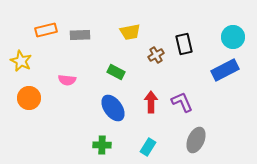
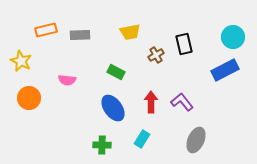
purple L-shape: rotated 15 degrees counterclockwise
cyan rectangle: moved 6 px left, 8 px up
